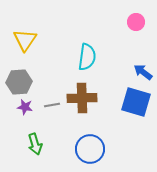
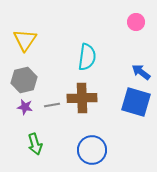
blue arrow: moved 2 px left
gray hexagon: moved 5 px right, 2 px up; rotated 10 degrees counterclockwise
blue circle: moved 2 px right, 1 px down
